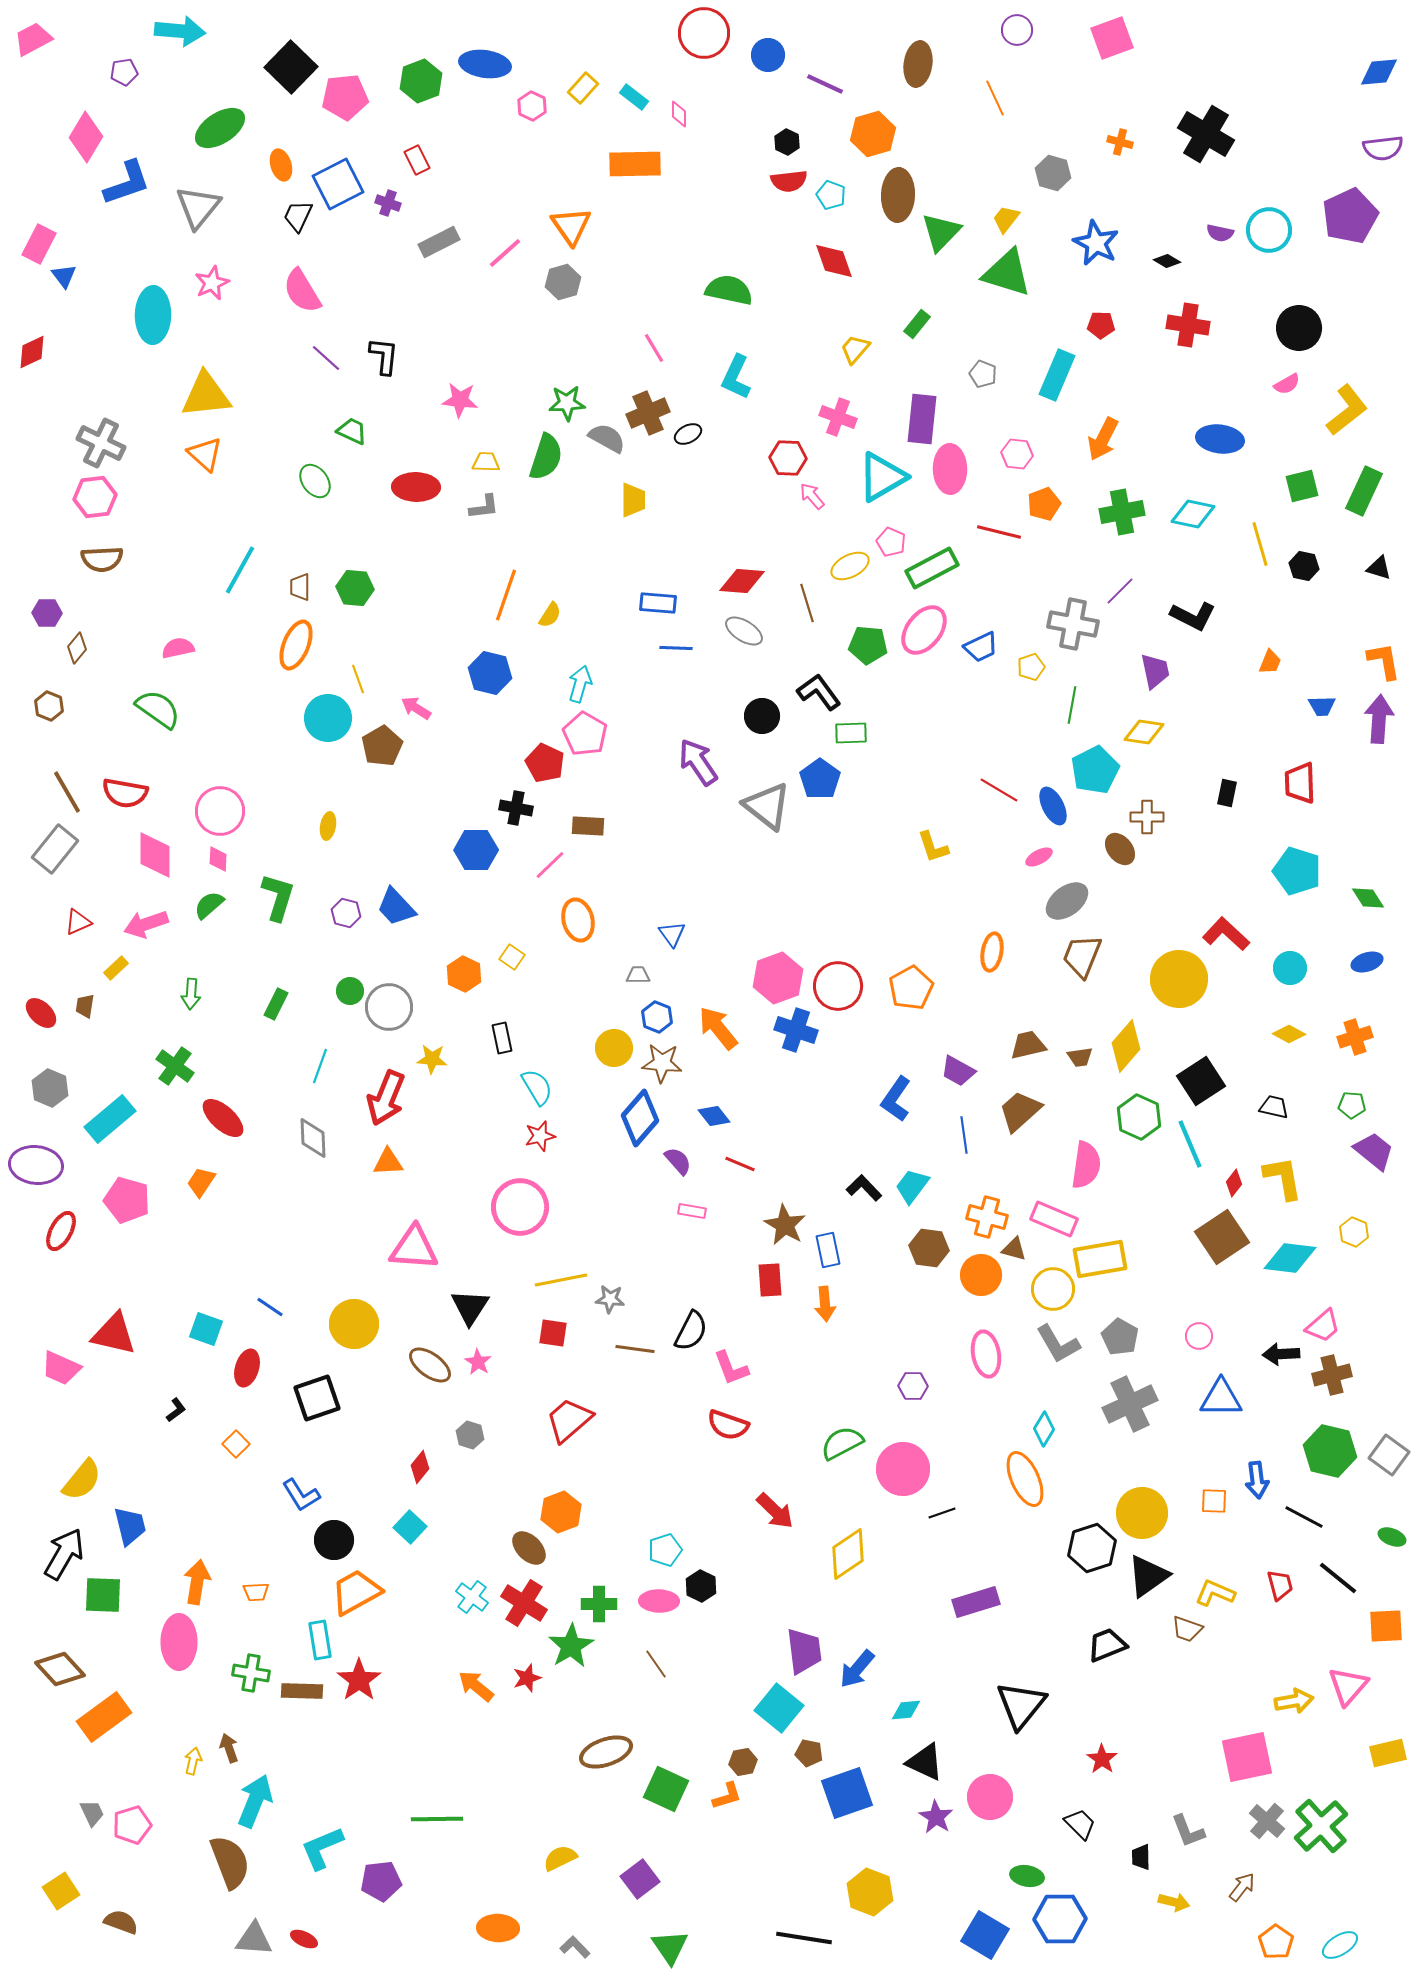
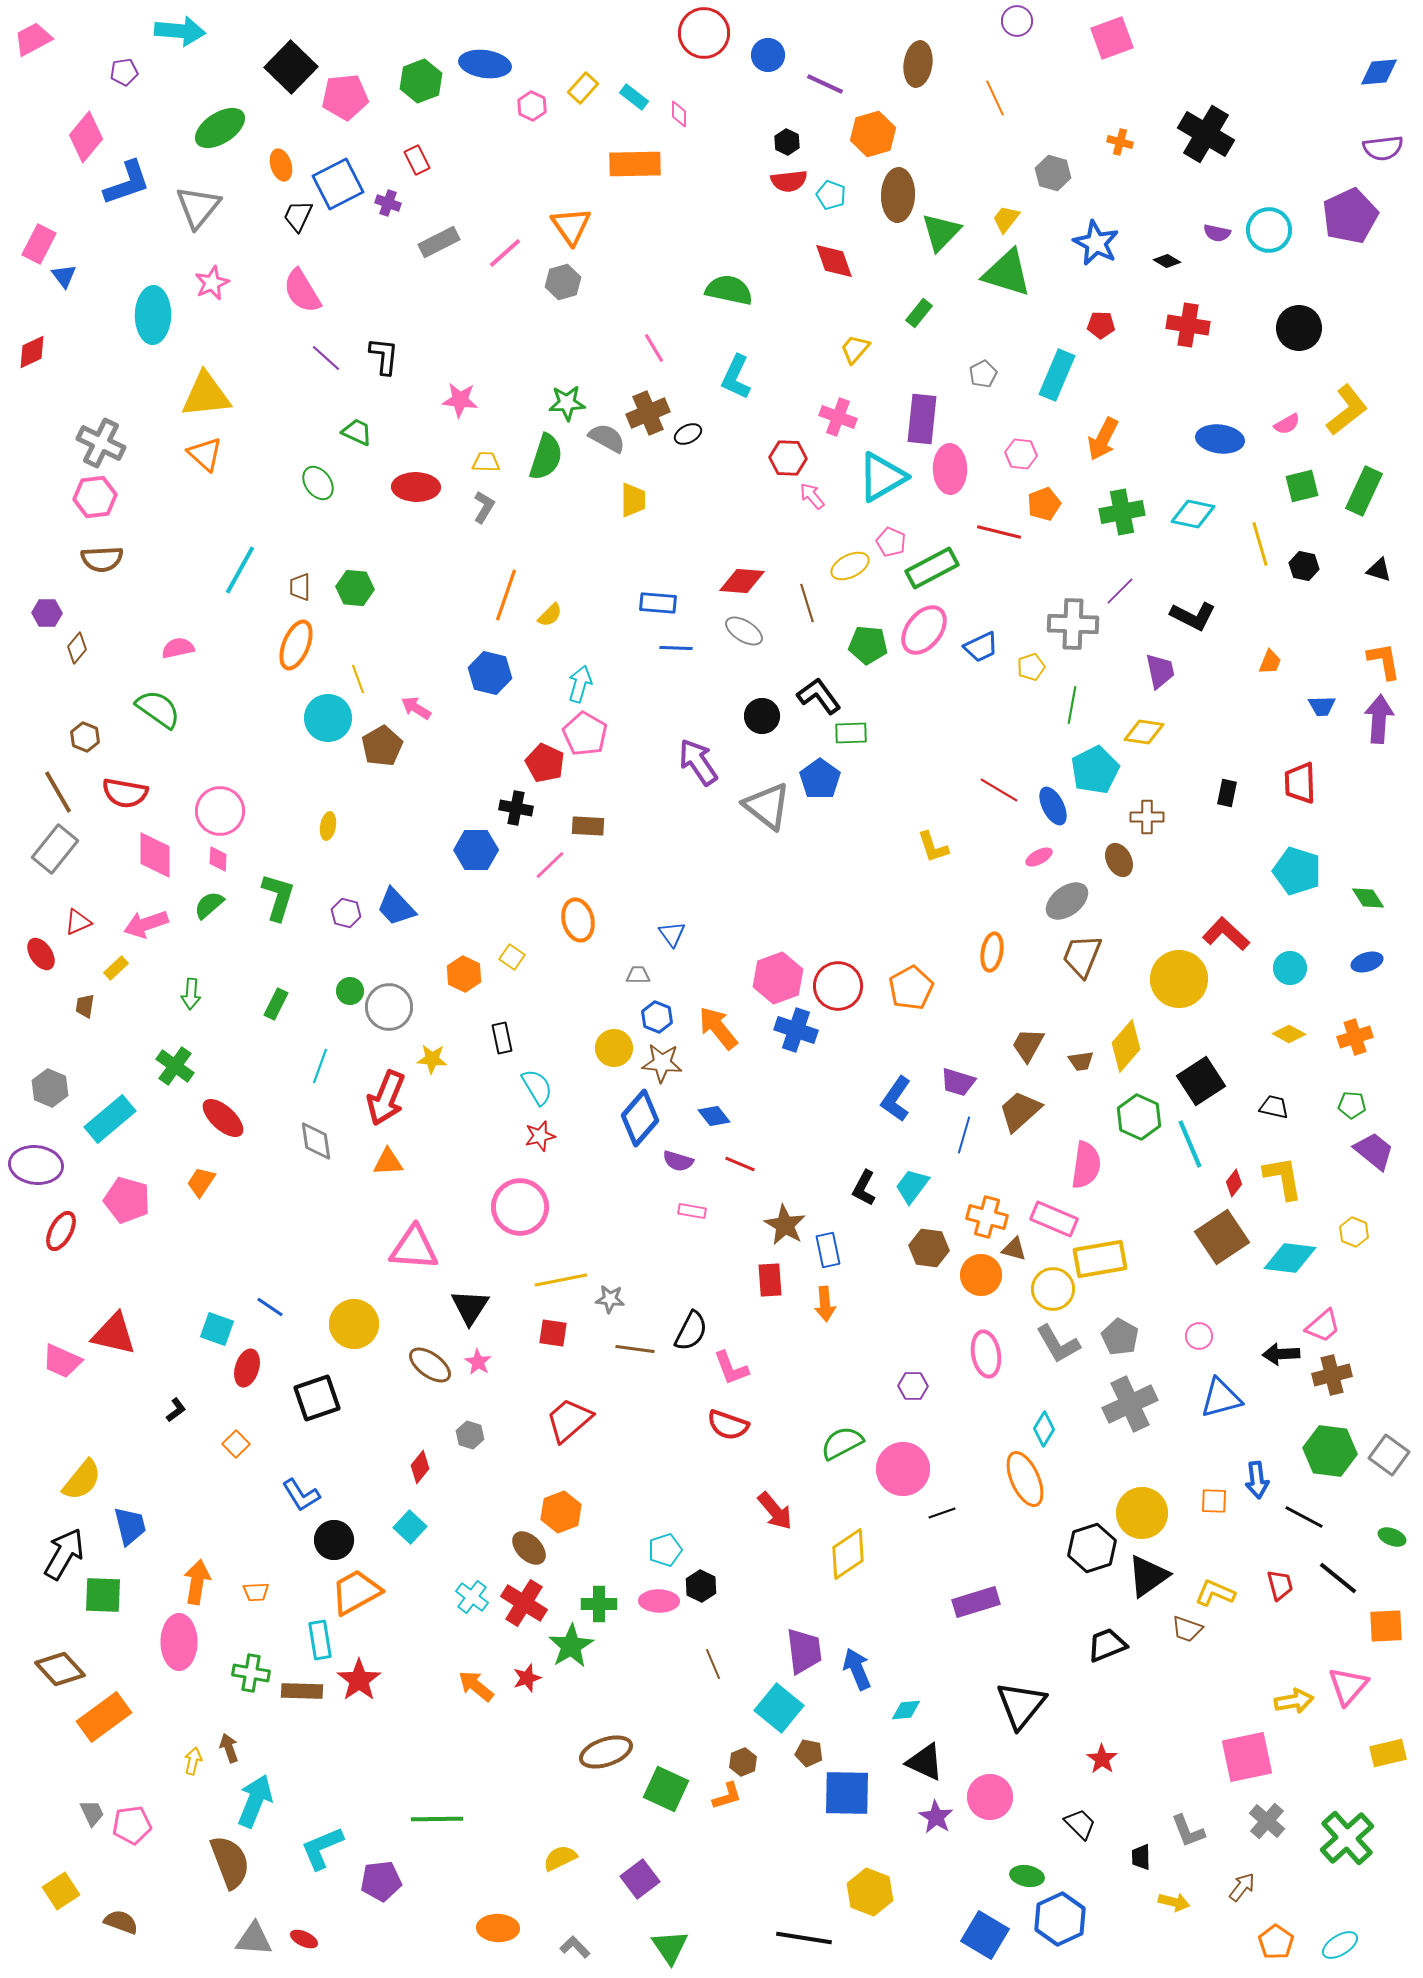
purple circle at (1017, 30): moved 9 px up
pink diamond at (86, 137): rotated 9 degrees clockwise
purple semicircle at (1220, 233): moved 3 px left
green rectangle at (917, 324): moved 2 px right, 11 px up
gray pentagon at (983, 374): rotated 24 degrees clockwise
pink semicircle at (1287, 384): moved 40 px down
green trapezoid at (352, 431): moved 5 px right, 1 px down
pink hexagon at (1017, 454): moved 4 px right
green ellipse at (315, 481): moved 3 px right, 2 px down
gray L-shape at (484, 507): rotated 52 degrees counterclockwise
black triangle at (1379, 568): moved 2 px down
yellow semicircle at (550, 615): rotated 12 degrees clockwise
gray cross at (1073, 624): rotated 9 degrees counterclockwise
purple trapezoid at (1155, 671): moved 5 px right
black L-shape at (819, 692): moved 4 px down
brown hexagon at (49, 706): moved 36 px right, 31 px down
brown line at (67, 792): moved 9 px left
brown ellipse at (1120, 849): moved 1 px left, 11 px down; rotated 12 degrees clockwise
red ellipse at (41, 1013): moved 59 px up; rotated 12 degrees clockwise
brown trapezoid at (1028, 1045): rotated 48 degrees counterclockwise
brown trapezoid at (1080, 1057): moved 1 px right, 4 px down
purple trapezoid at (958, 1071): moved 11 px down; rotated 12 degrees counterclockwise
blue line at (964, 1135): rotated 24 degrees clockwise
gray diamond at (313, 1138): moved 3 px right, 3 px down; rotated 6 degrees counterclockwise
purple semicircle at (678, 1161): rotated 148 degrees clockwise
black L-shape at (864, 1188): rotated 108 degrees counterclockwise
cyan square at (206, 1329): moved 11 px right
pink trapezoid at (61, 1368): moved 1 px right, 7 px up
blue triangle at (1221, 1398): rotated 15 degrees counterclockwise
green hexagon at (1330, 1451): rotated 6 degrees counterclockwise
red arrow at (775, 1511): rotated 6 degrees clockwise
brown line at (656, 1664): moved 57 px right; rotated 12 degrees clockwise
blue arrow at (857, 1669): rotated 117 degrees clockwise
brown hexagon at (743, 1762): rotated 12 degrees counterclockwise
blue square at (847, 1793): rotated 20 degrees clockwise
pink pentagon at (132, 1825): rotated 9 degrees clockwise
green cross at (1321, 1826): moved 26 px right, 12 px down
blue hexagon at (1060, 1919): rotated 24 degrees counterclockwise
